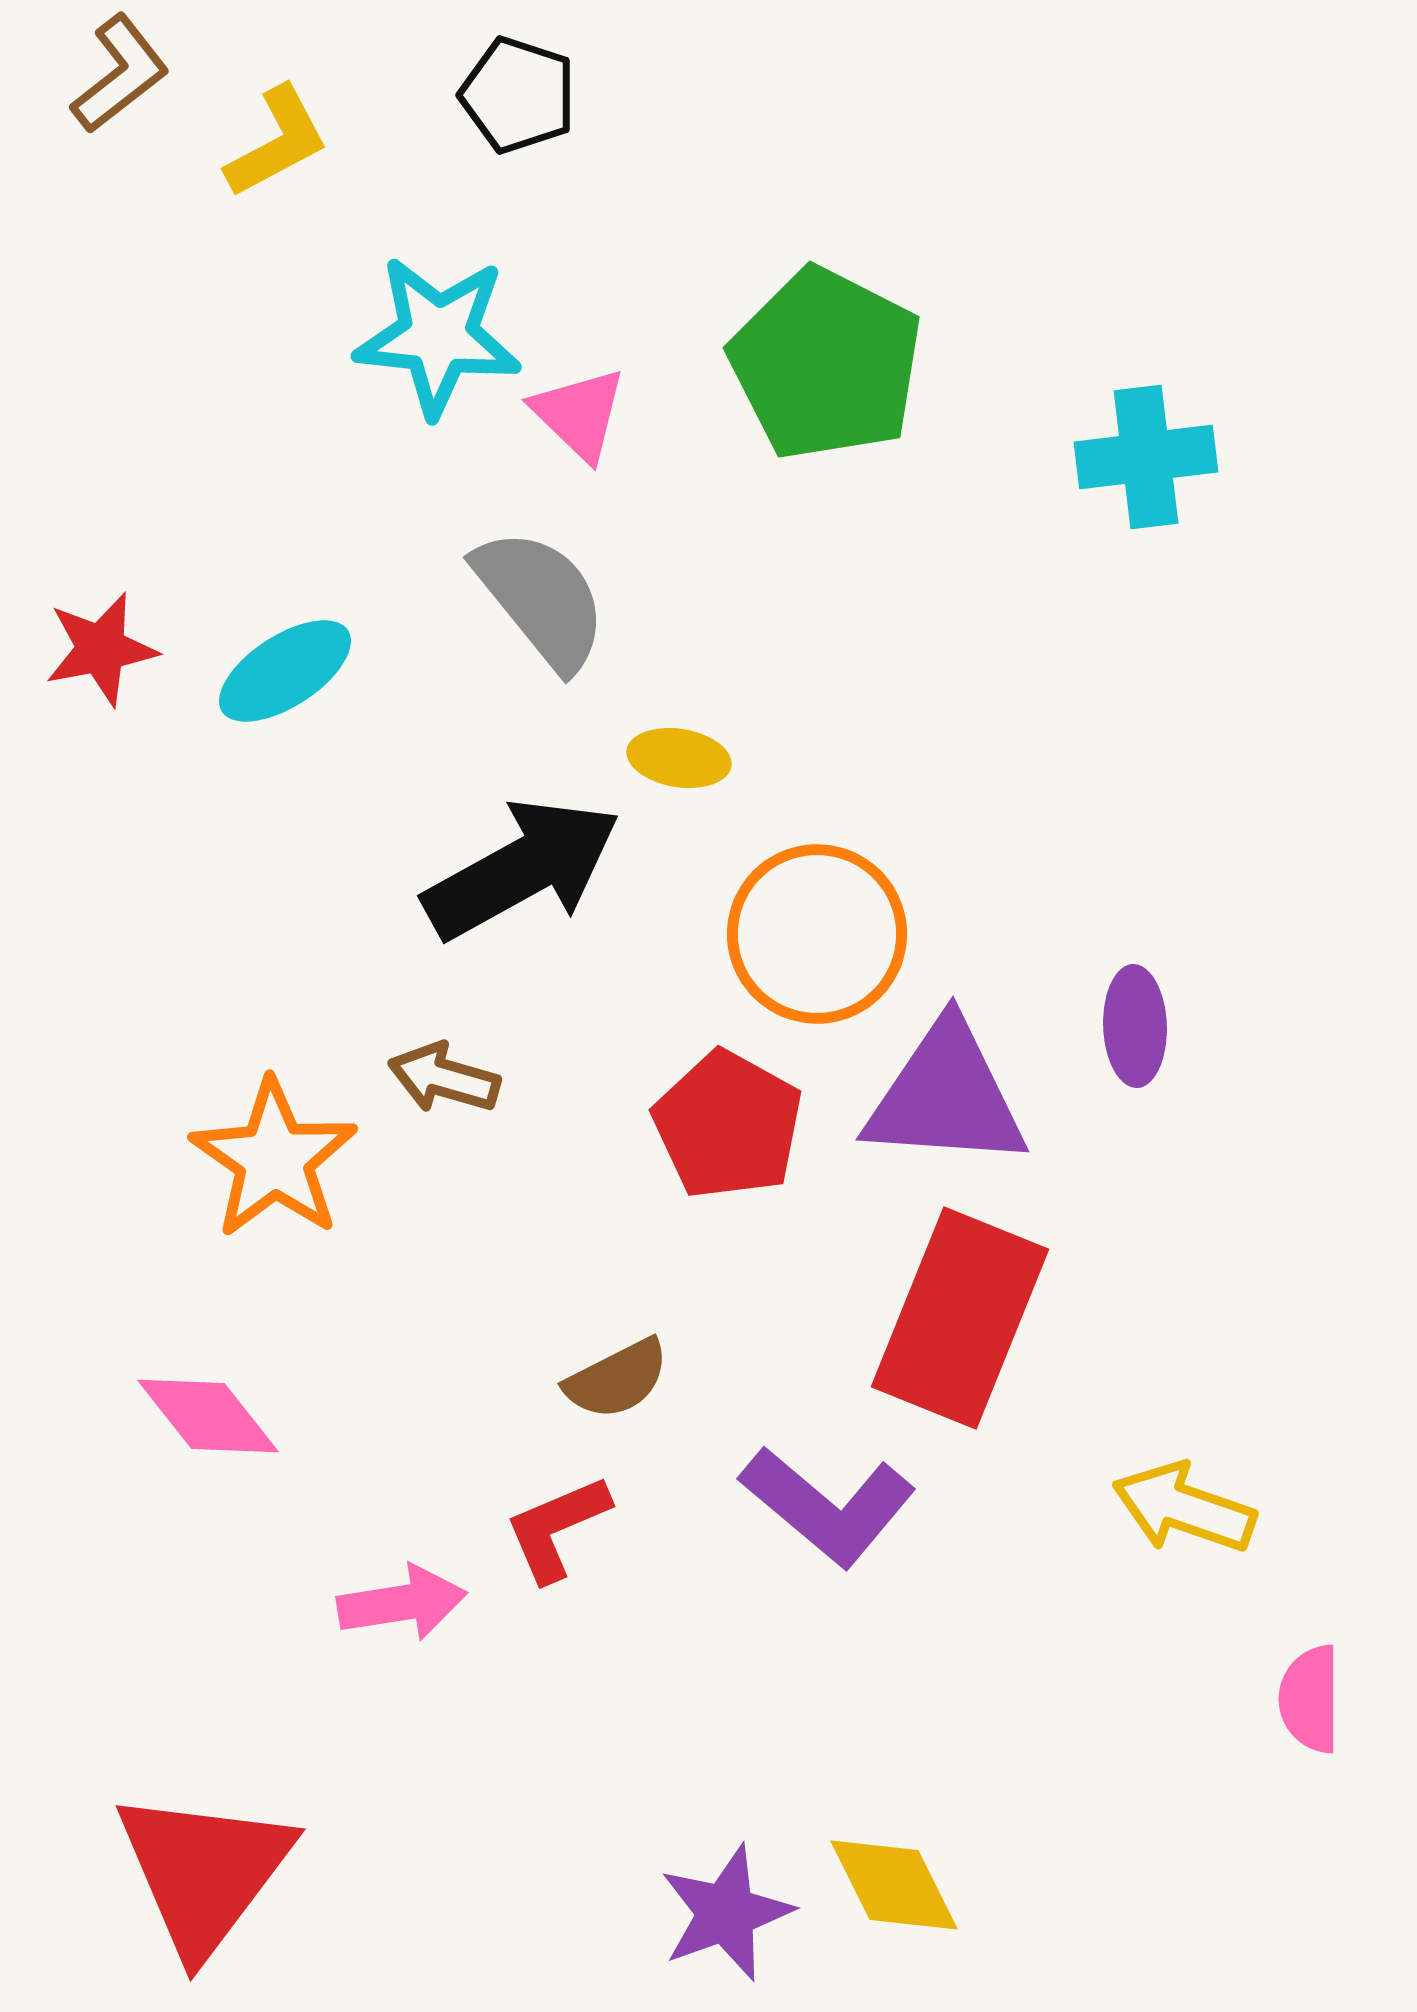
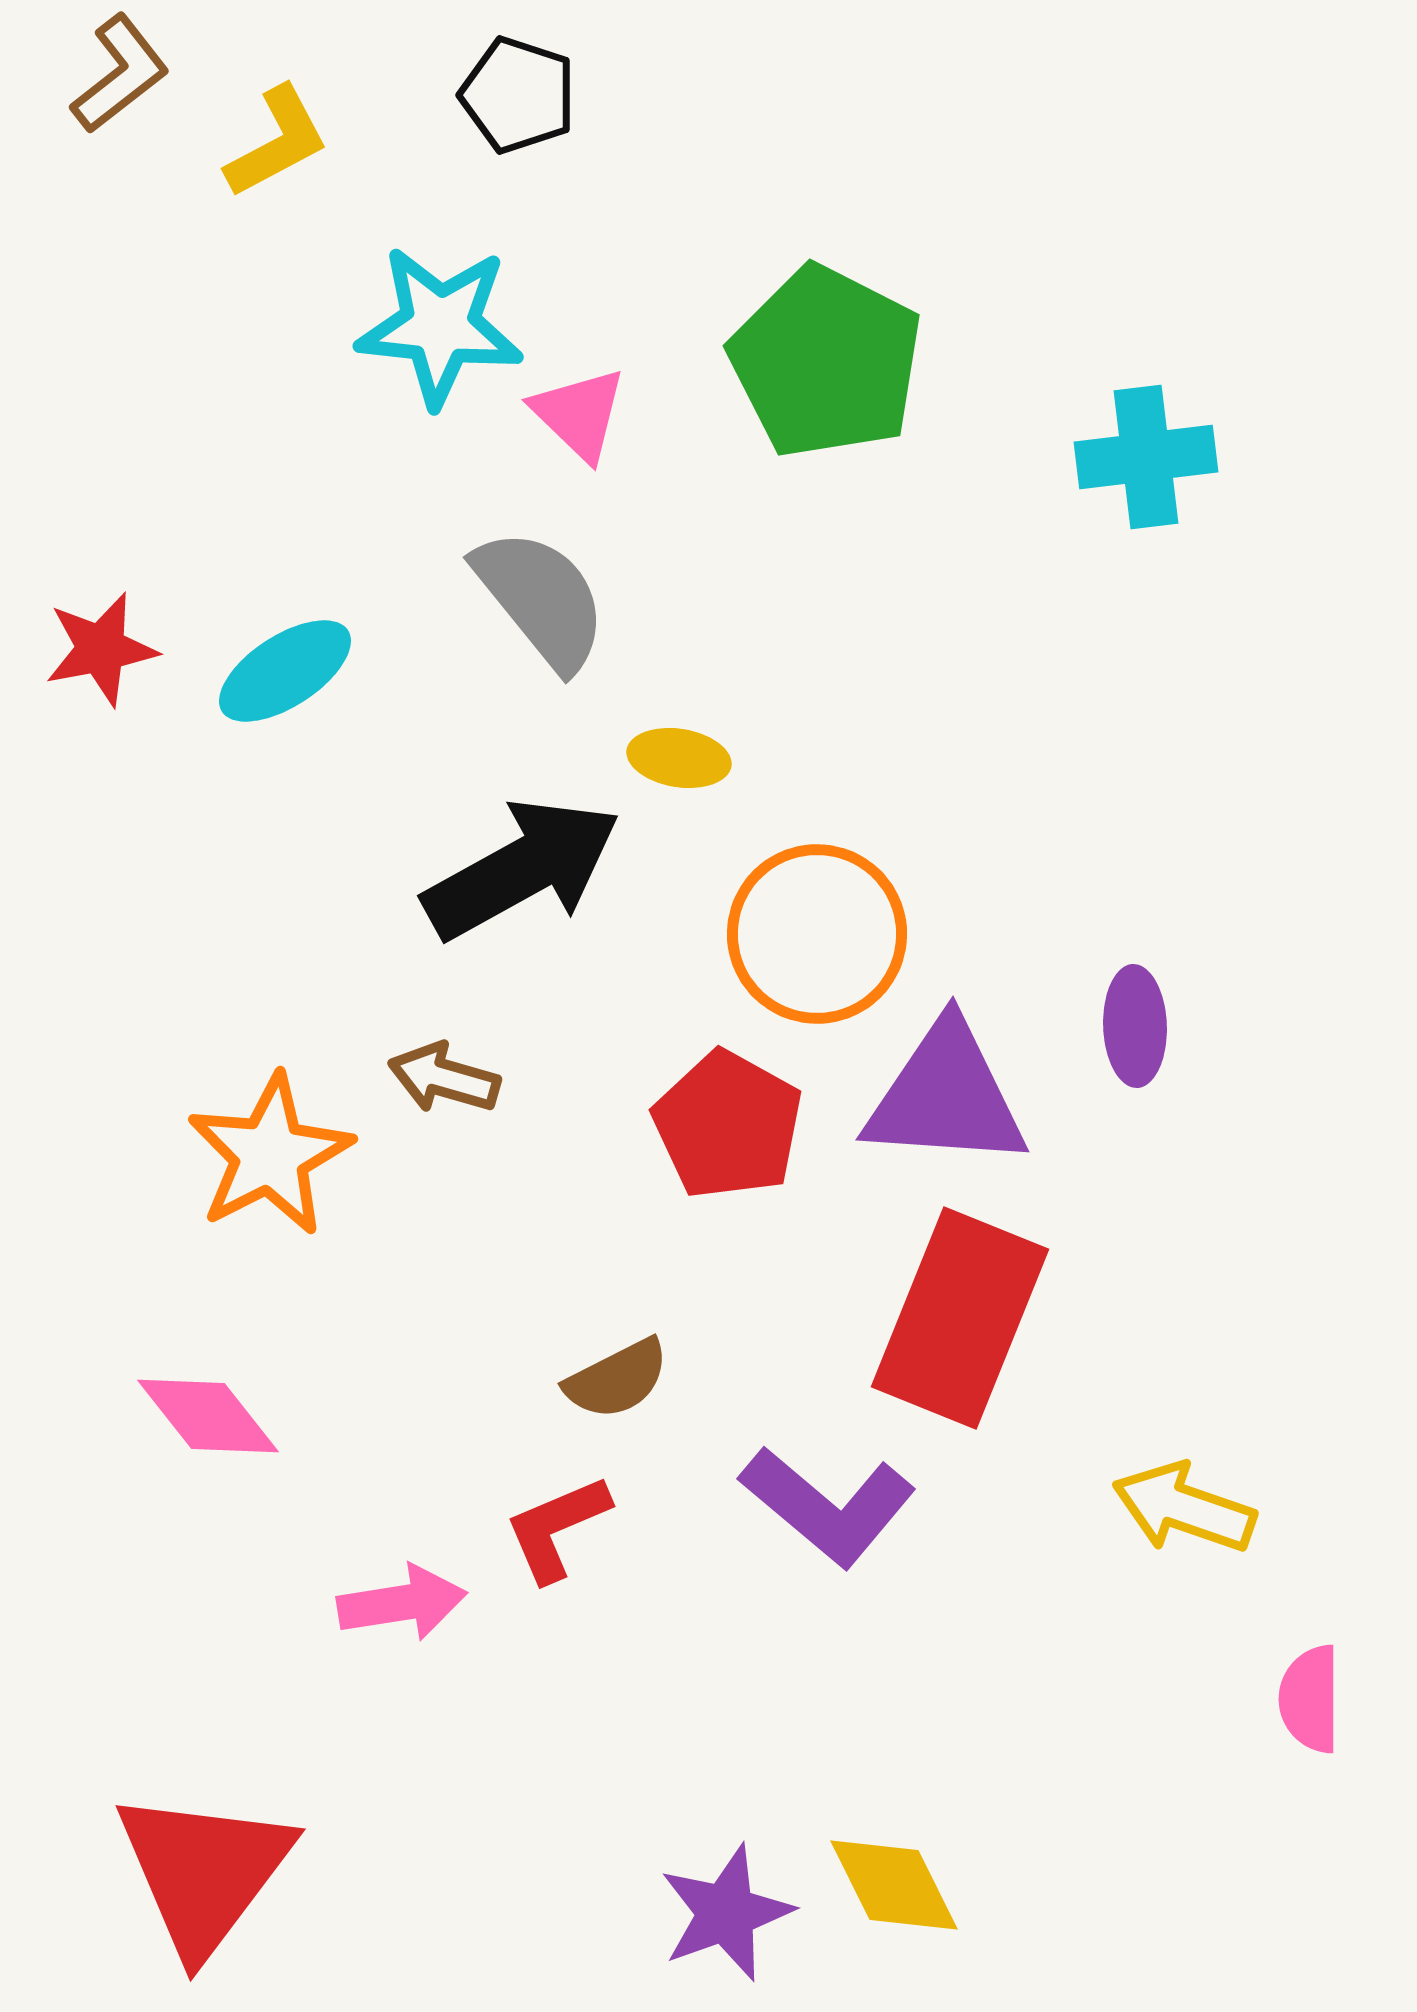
cyan star: moved 2 px right, 10 px up
green pentagon: moved 2 px up
orange star: moved 4 px left, 4 px up; rotated 10 degrees clockwise
